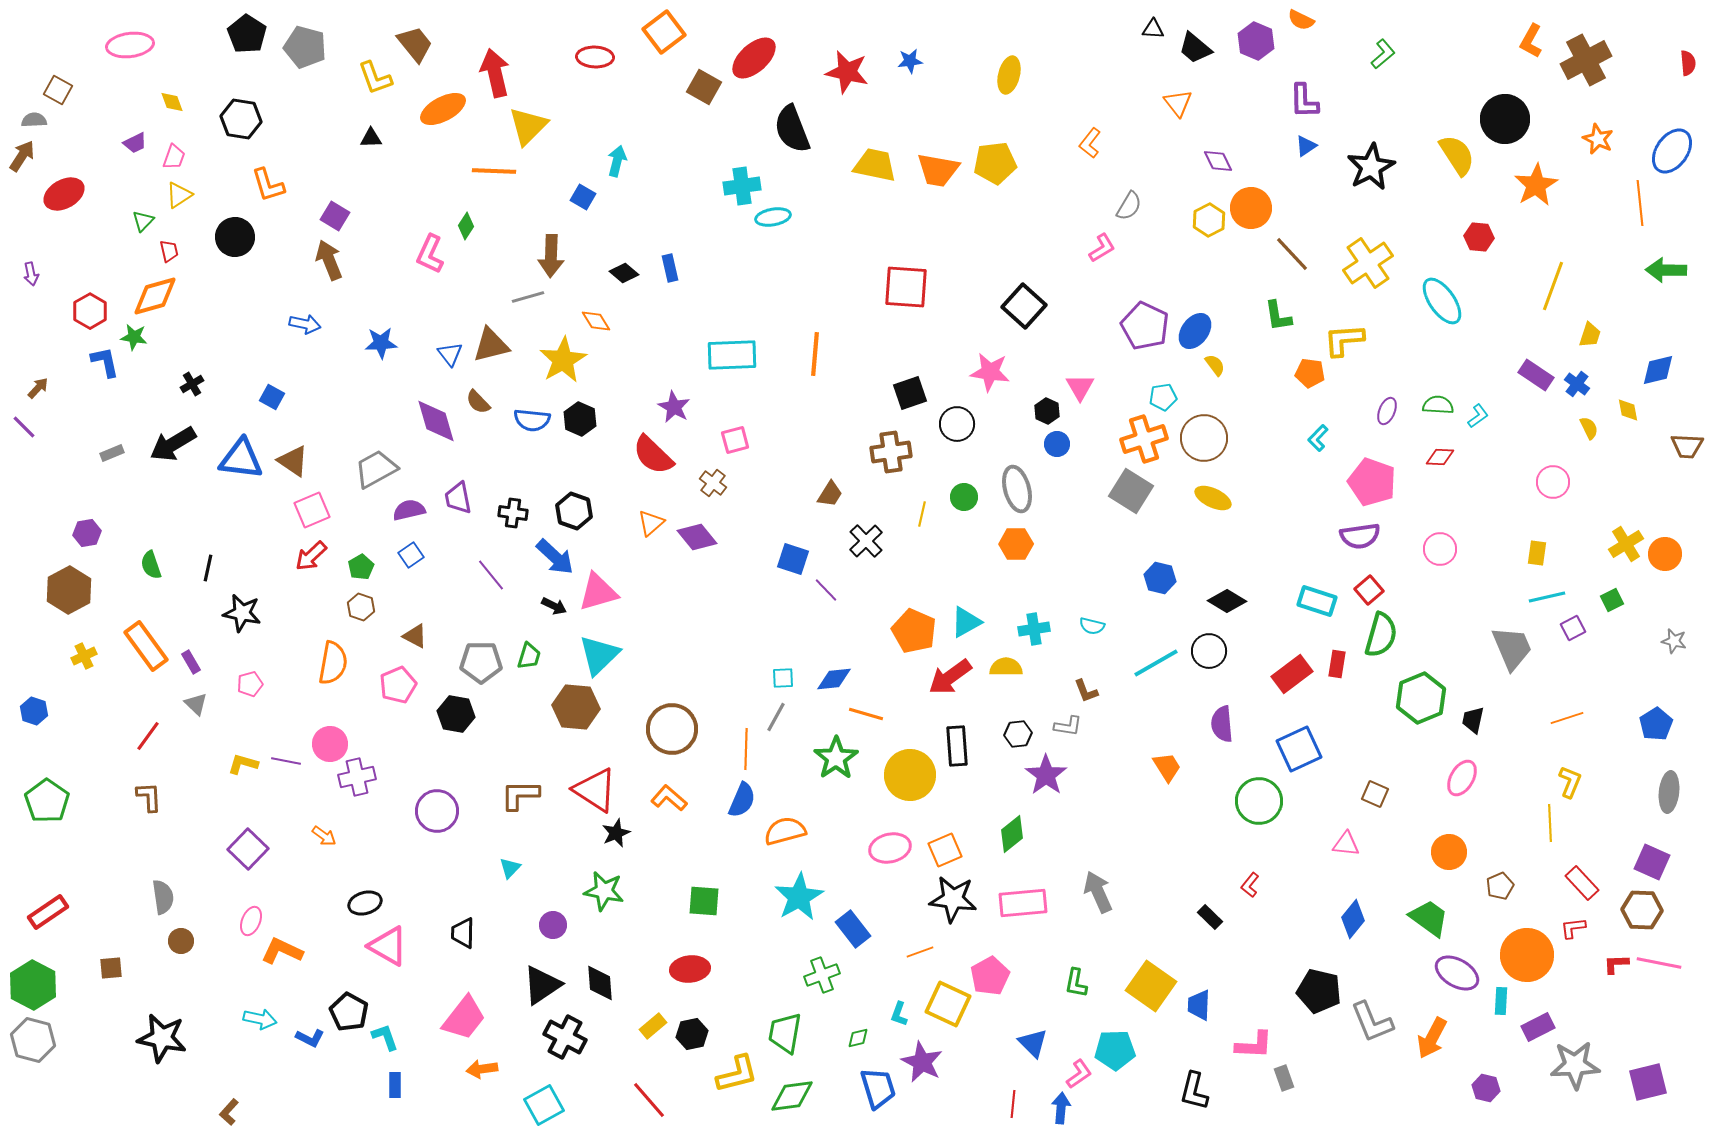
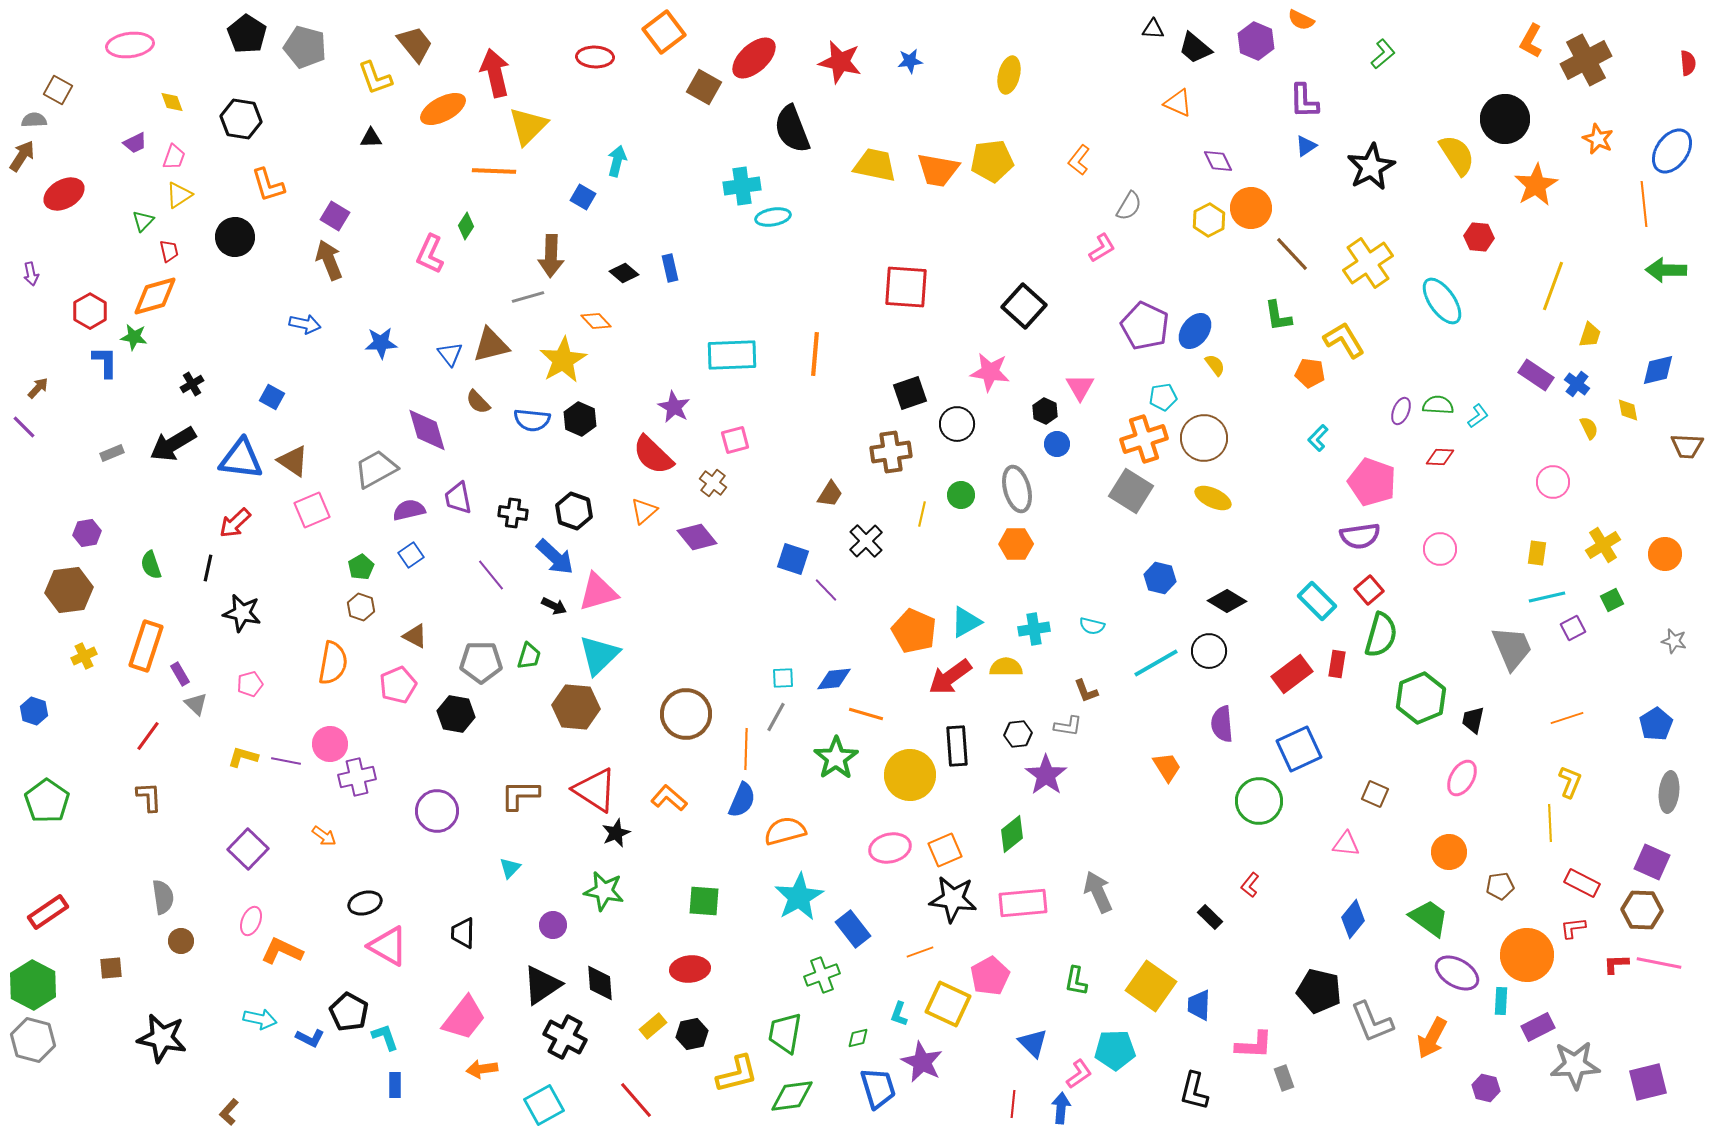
red star at (847, 72): moved 7 px left, 10 px up
orange triangle at (1178, 103): rotated 28 degrees counterclockwise
orange L-shape at (1090, 143): moved 11 px left, 17 px down
yellow pentagon at (995, 163): moved 3 px left, 2 px up
orange line at (1640, 203): moved 4 px right, 1 px down
orange diamond at (596, 321): rotated 12 degrees counterclockwise
yellow L-shape at (1344, 340): rotated 63 degrees clockwise
blue L-shape at (105, 362): rotated 12 degrees clockwise
black hexagon at (1047, 411): moved 2 px left
purple ellipse at (1387, 411): moved 14 px right
purple diamond at (436, 421): moved 9 px left, 9 px down
green circle at (964, 497): moved 3 px left, 2 px up
orange triangle at (651, 523): moved 7 px left, 12 px up
yellow cross at (1626, 544): moved 23 px left, 1 px down
red arrow at (311, 556): moved 76 px left, 33 px up
brown hexagon at (69, 590): rotated 21 degrees clockwise
cyan rectangle at (1317, 601): rotated 27 degrees clockwise
orange rectangle at (146, 646): rotated 54 degrees clockwise
purple rectangle at (191, 662): moved 11 px left, 12 px down
brown circle at (672, 729): moved 14 px right, 15 px up
yellow L-shape at (243, 764): moved 7 px up
red rectangle at (1582, 883): rotated 20 degrees counterclockwise
brown pentagon at (1500, 886): rotated 16 degrees clockwise
green L-shape at (1076, 983): moved 2 px up
red line at (649, 1100): moved 13 px left
